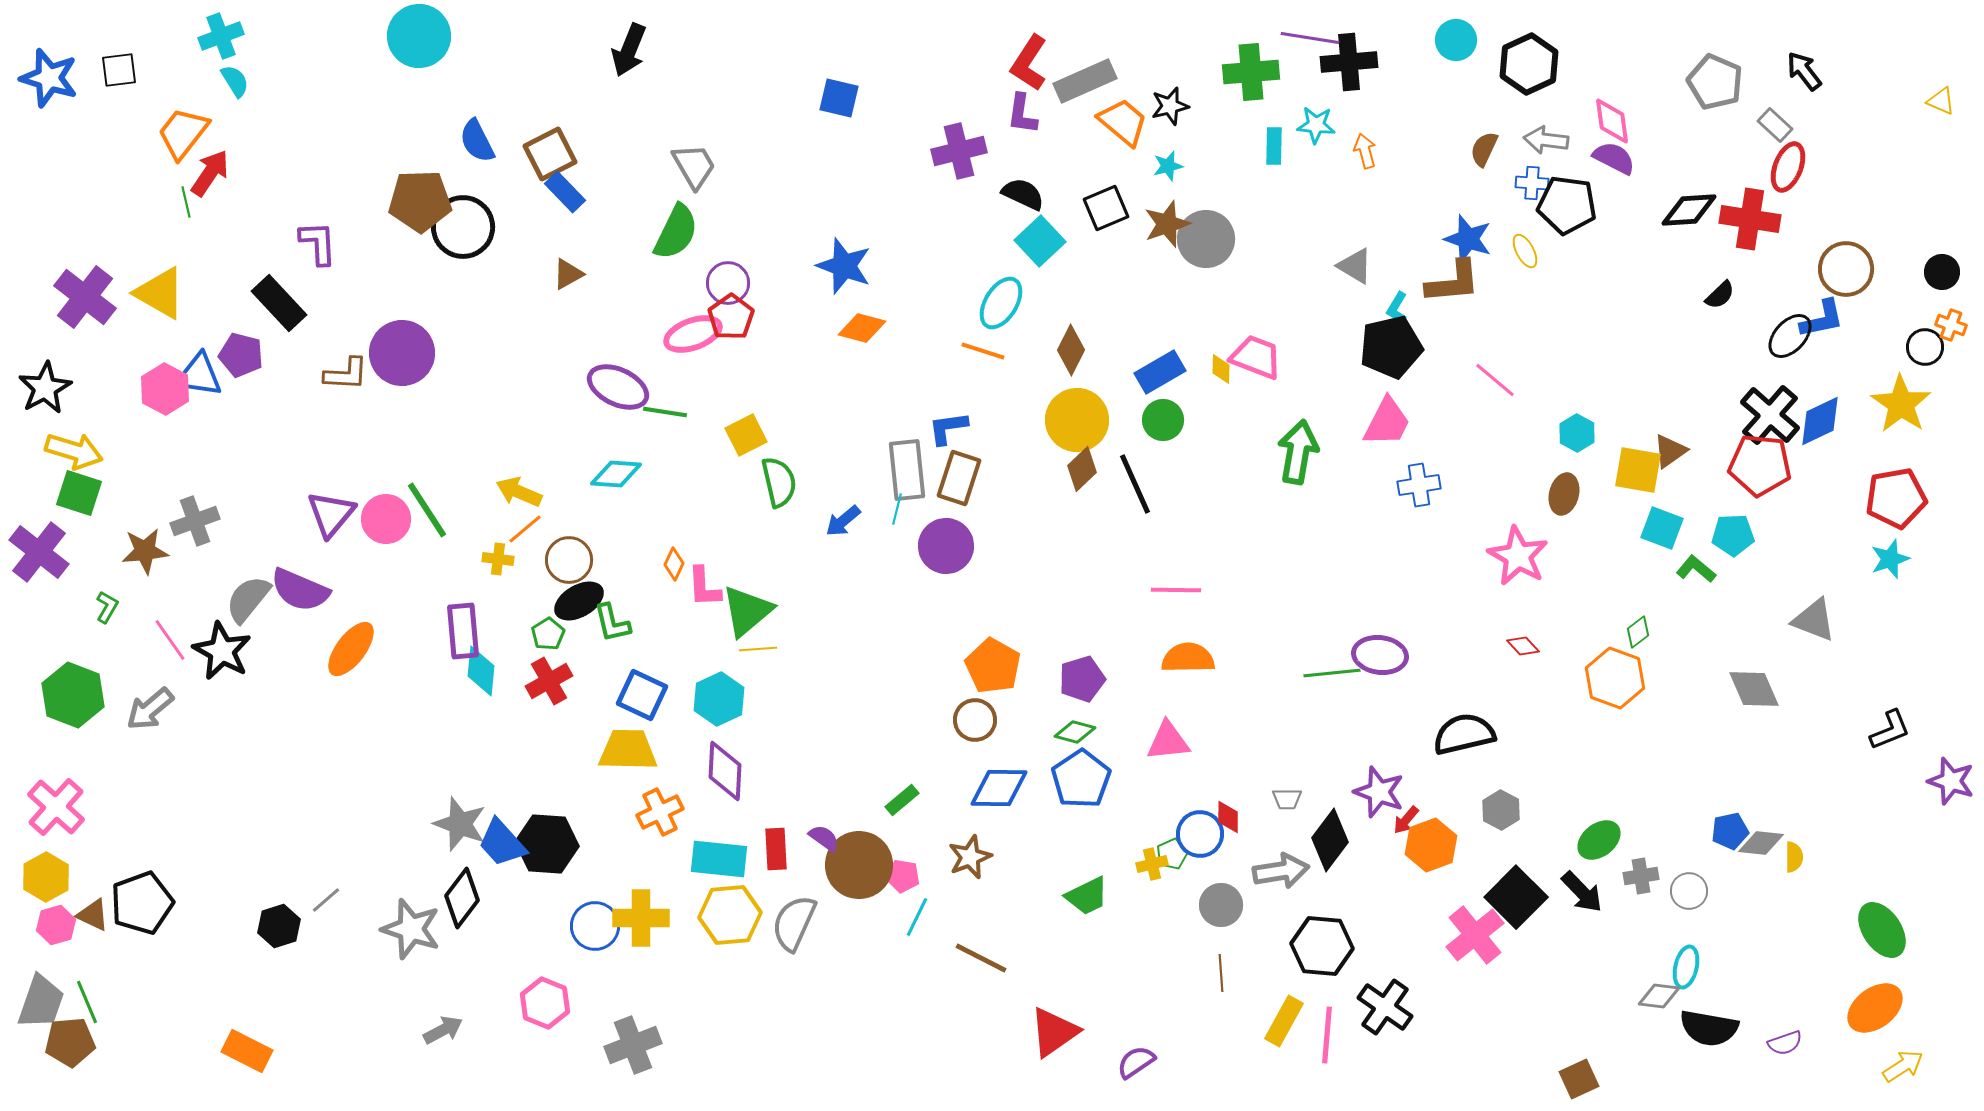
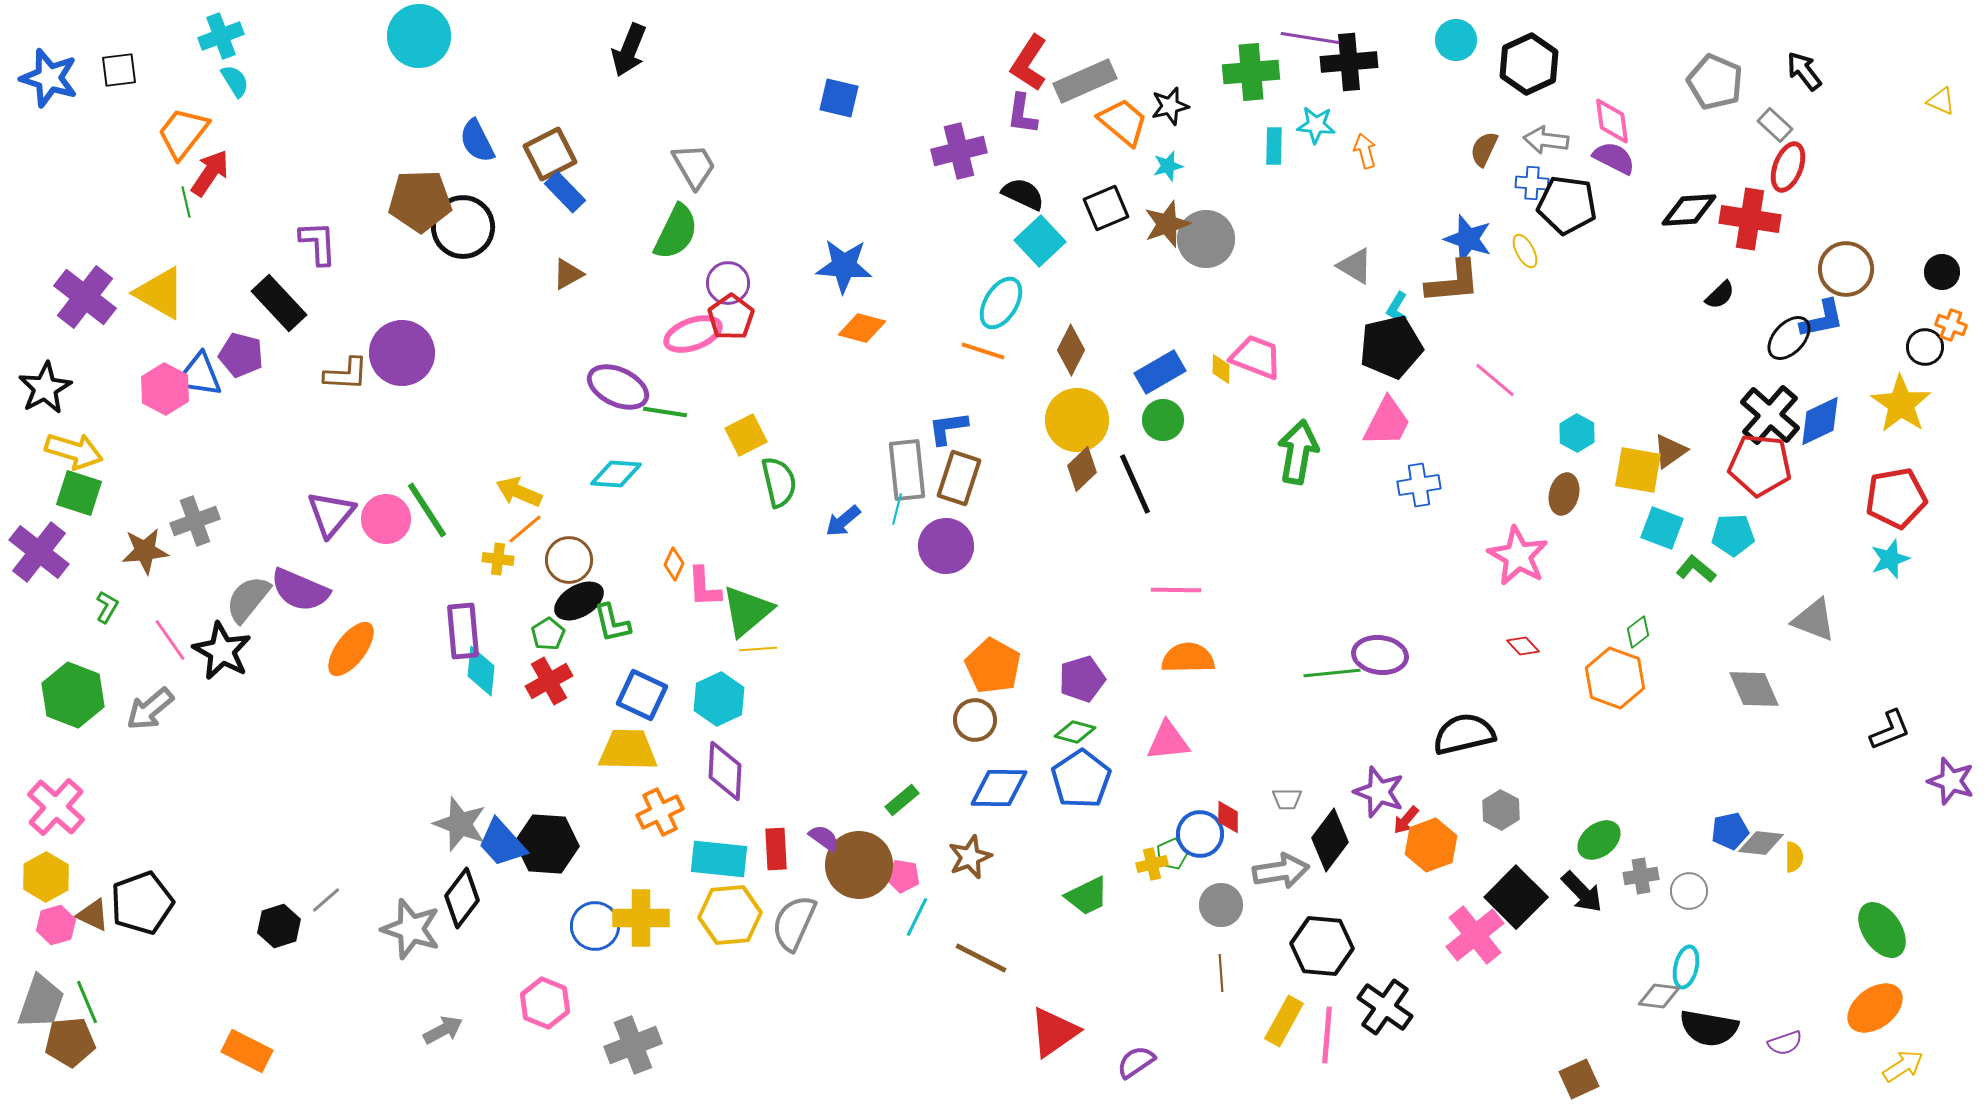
blue star at (844, 266): rotated 16 degrees counterclockwise
black ellipse at (1790, 336): moved 1 px left, 2 px down
